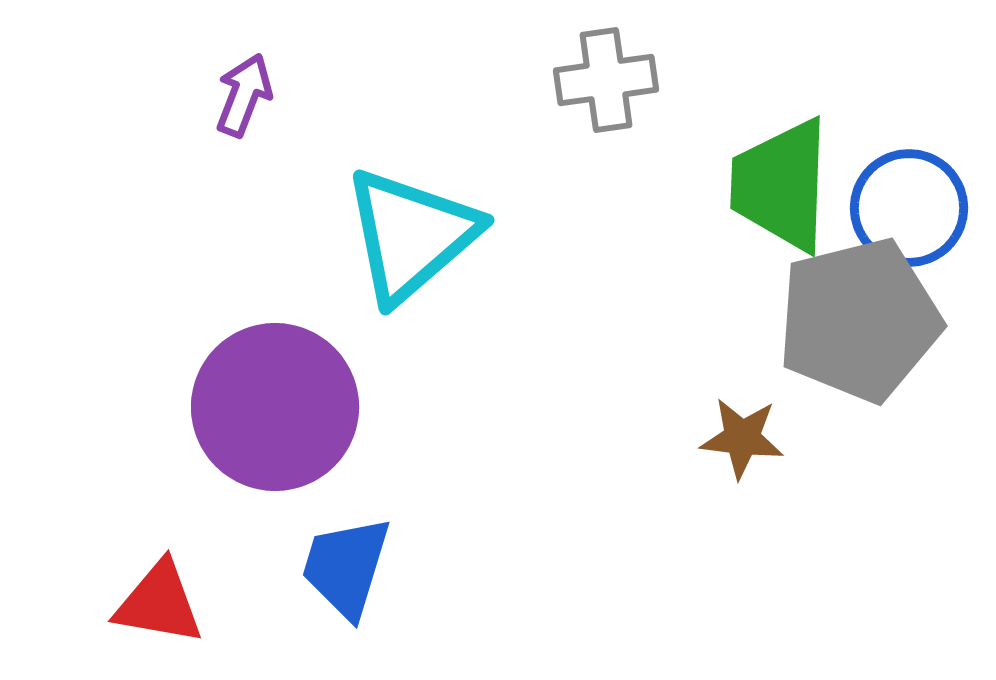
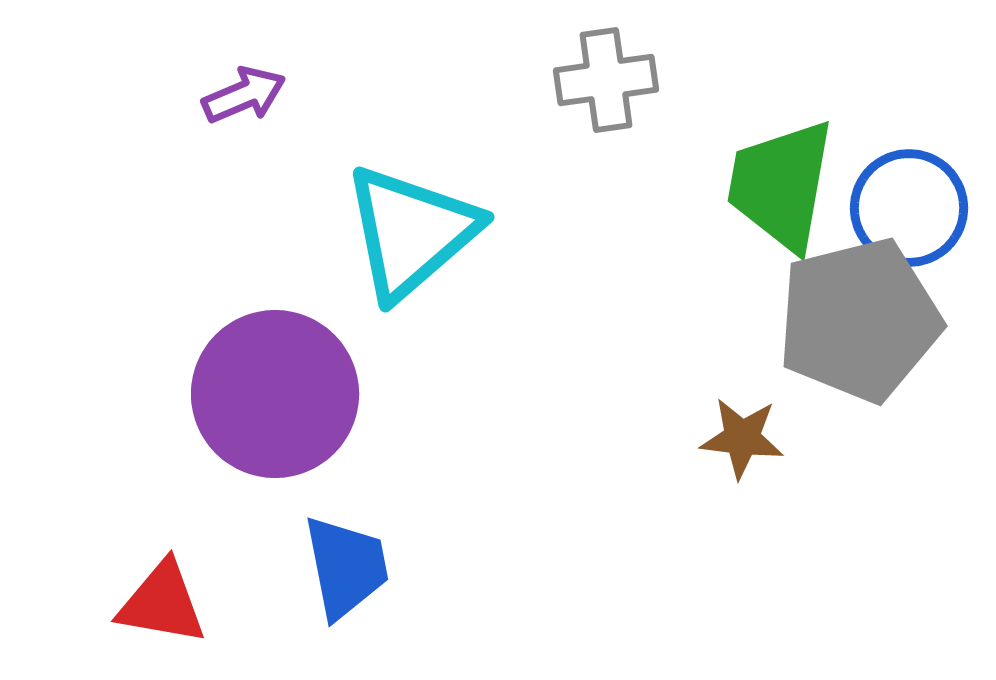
purple arrow: rotated 46 degrees clockwise
green trapezoid: rotated 8 degrees clockwise
cyan triangle: moved 3 px up
purple circle: moved 13 px up
blue trapezoid: rotated 152 degrees clockwise
red triangle: moved 3 px right
